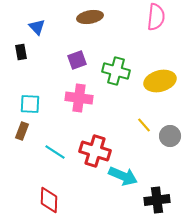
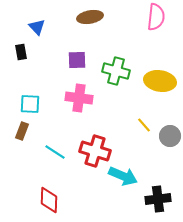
purple square: rotated 18 degrees clockwise
yellow ellipse: rotated 24 degrees clockwise
black cross: moved 1 px right, 1 px up
